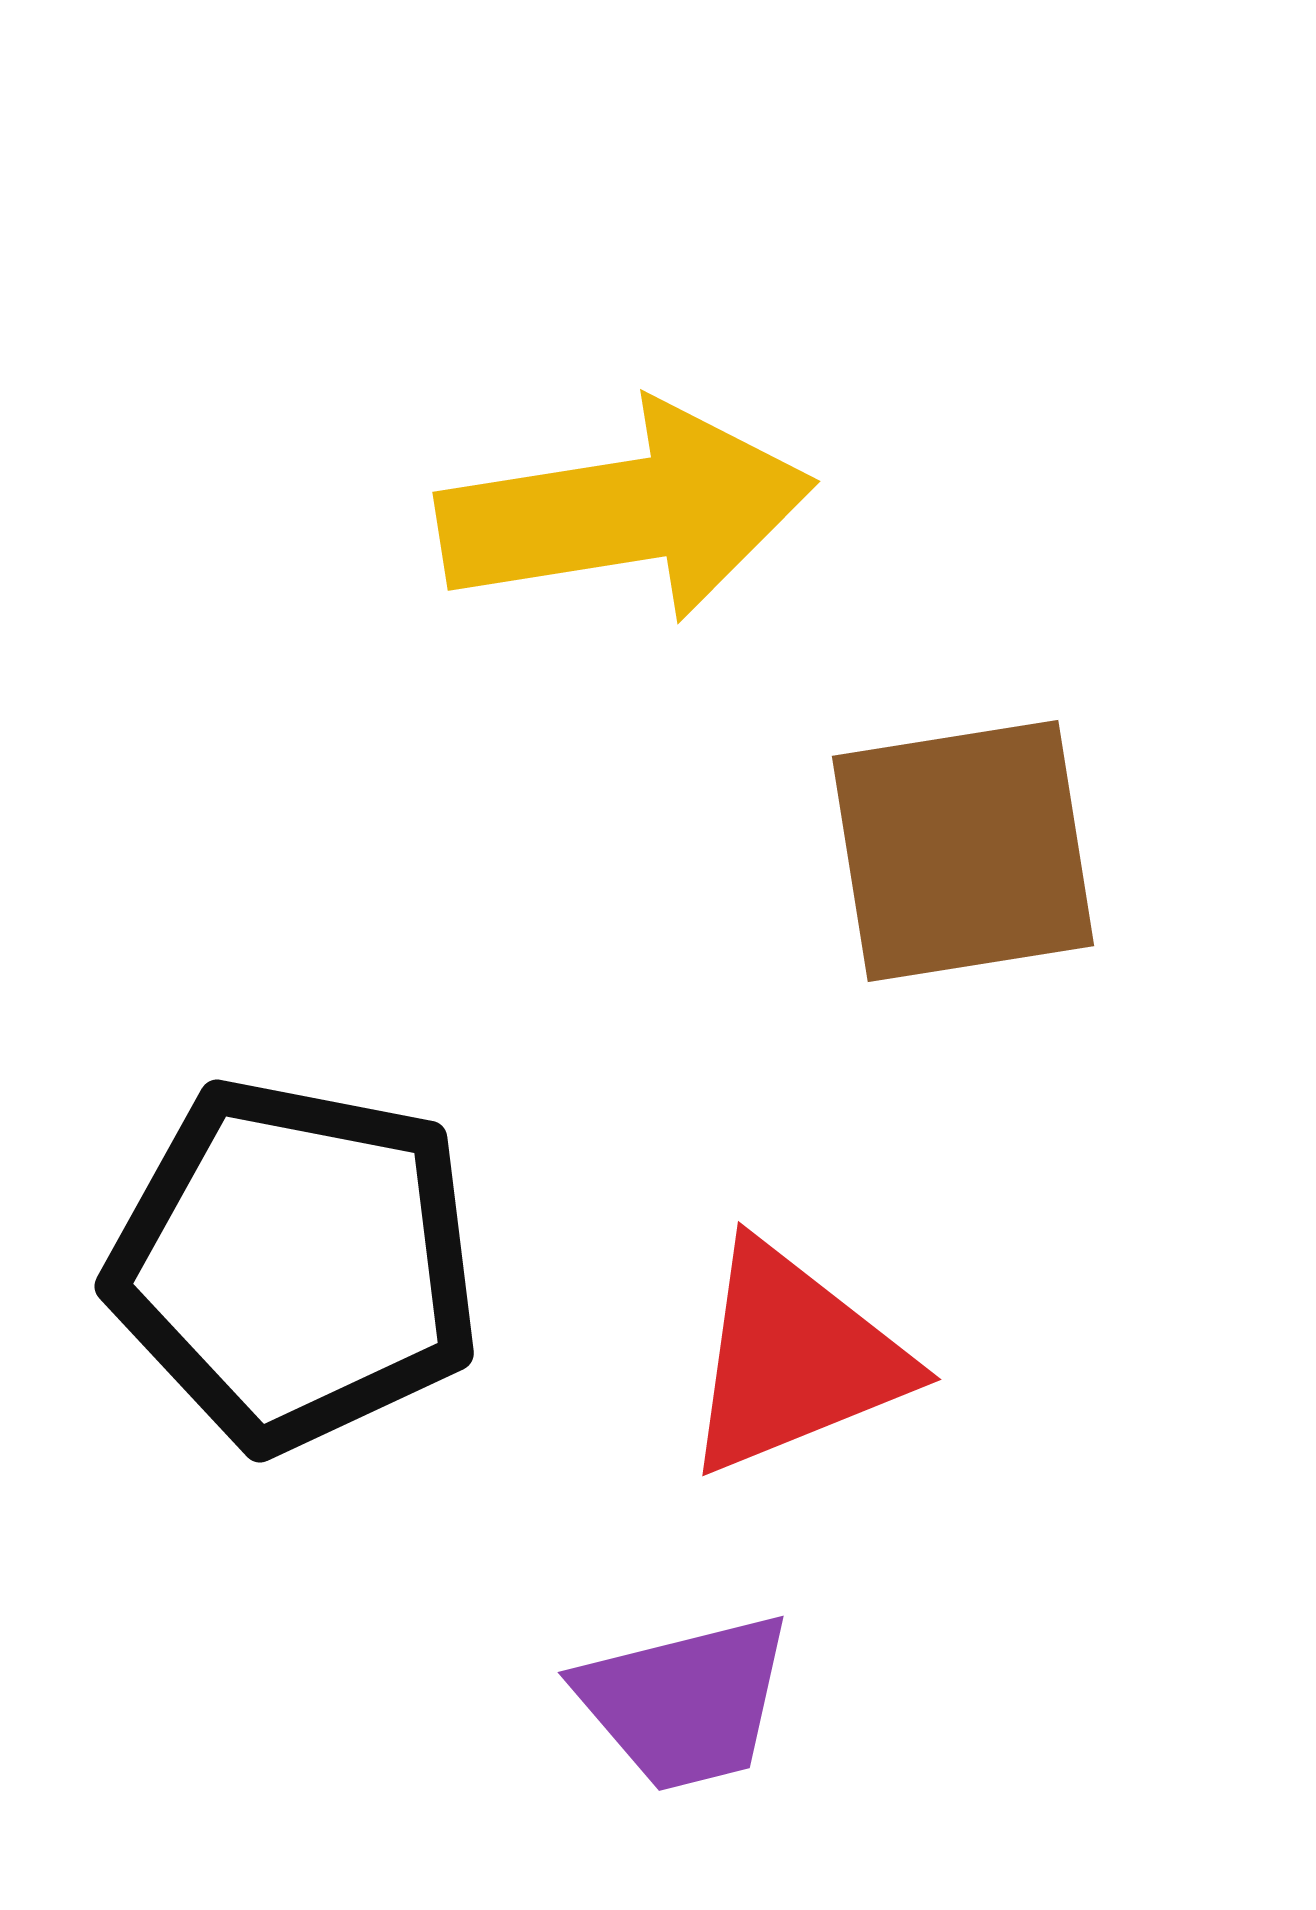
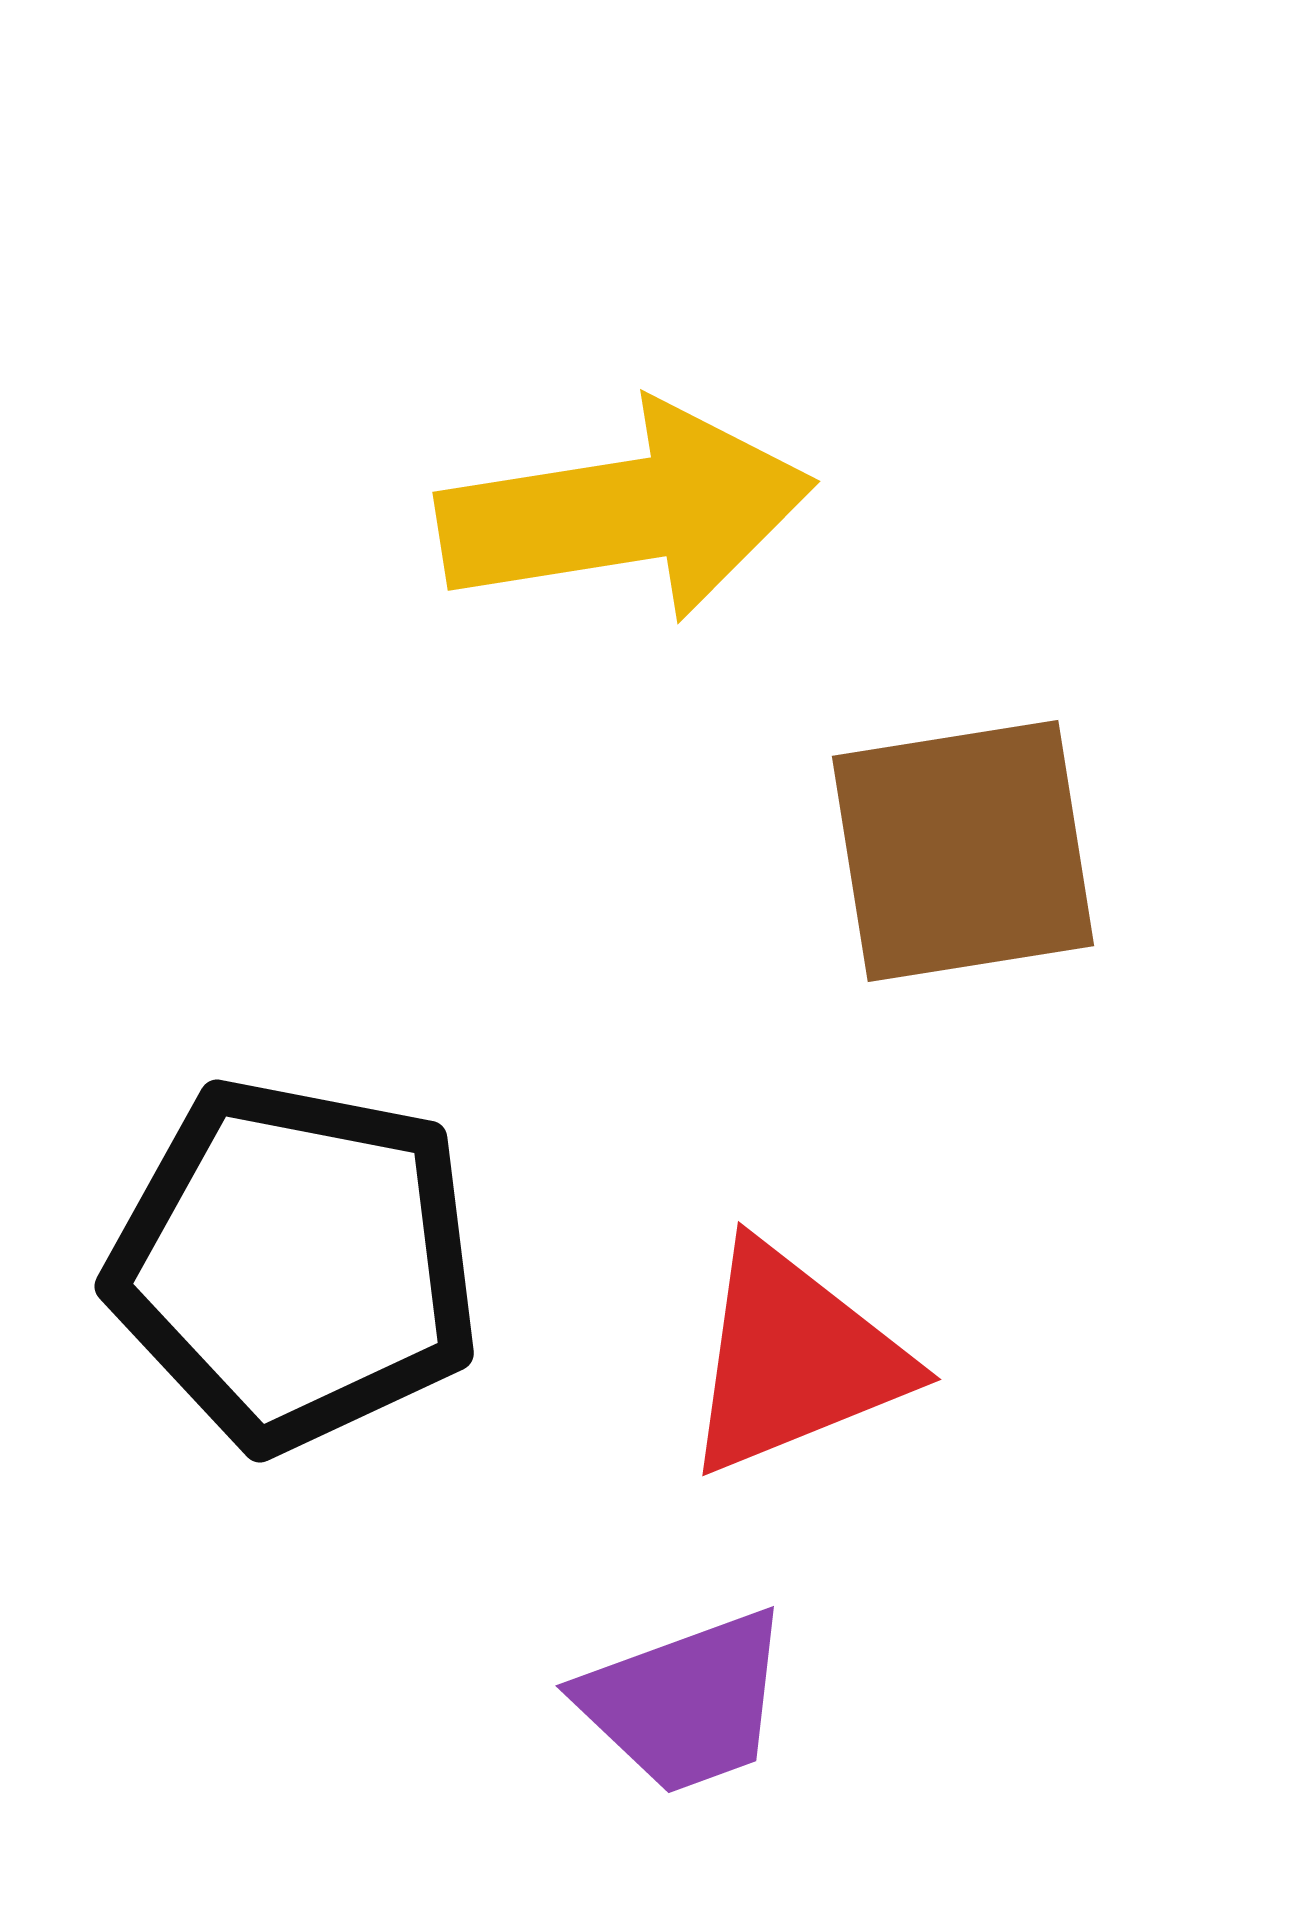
purple trapezoid: rotated 6 degrees counterclockwise
